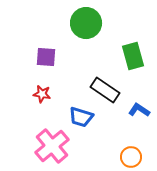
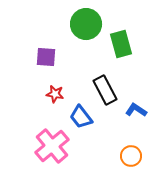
green circle: moved 1 px down
green rectangle: moved 12 px left, 12 px up
black rectangle: rotated 28 degrees clockwise
red star: moved 13 px right
blue L-shape: moved 3 px left
blue trapezoid: rotated 35 degrees clockwise
orange circle: moved 1 px up
